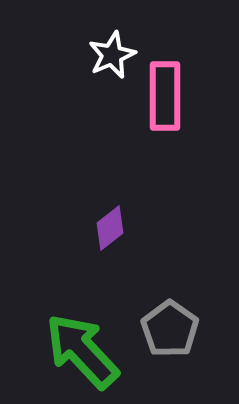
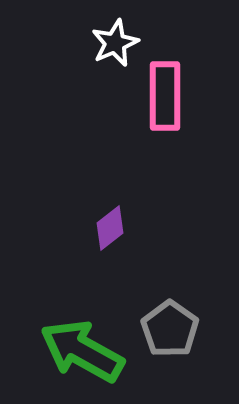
white star: moved 3 px right, 12 px up
green arrow: rotated 18 degrees counterclockwise
